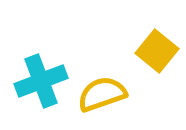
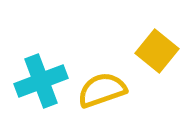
yellow semicircle: moved 4 px up
